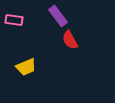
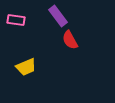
pink rectangle: moved 2 px right
